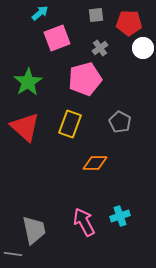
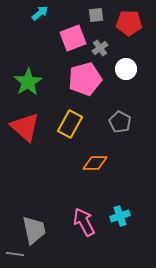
pink square: moved 16 px right
white circle: moved 17 px left, 21 px down
yellow rectangle: rotated 8 degrees clockwise
gray line: moved 2 px right
